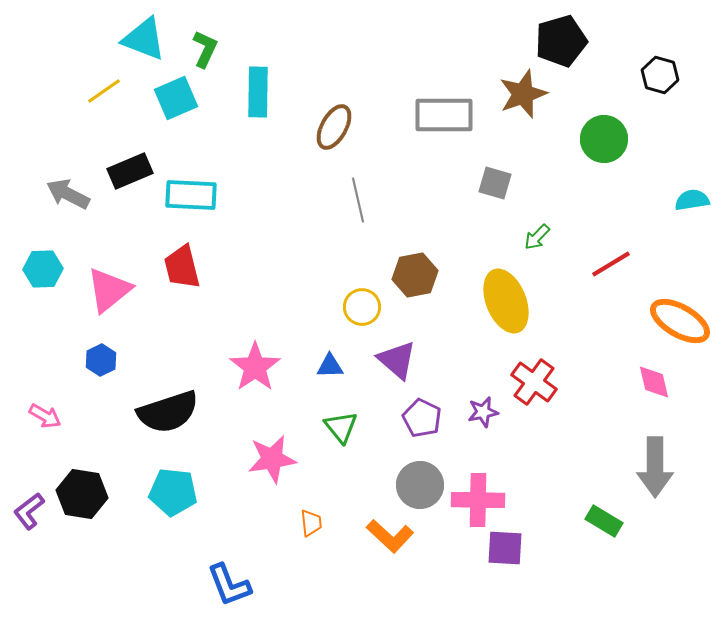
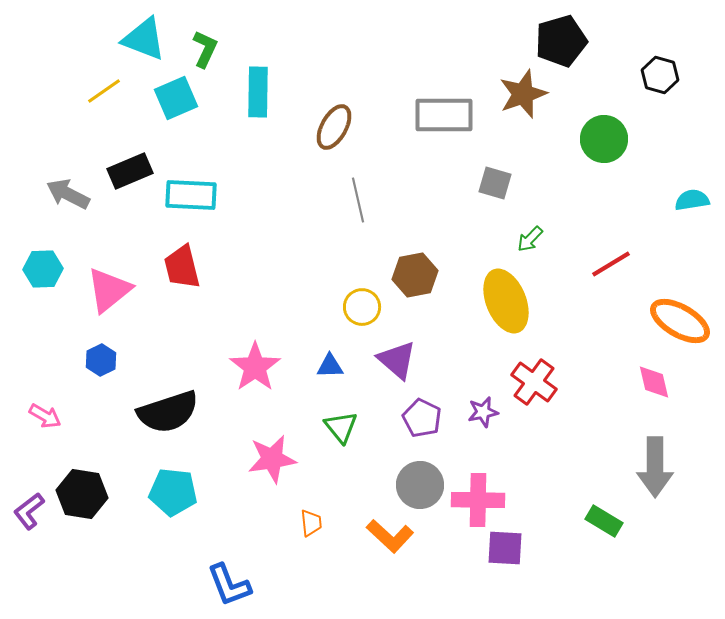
green arrow at (537, 237): moved 7 px left, 2 px down
